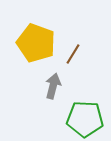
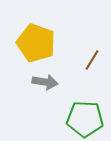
brown line: moved 19 px right, 6 px down
gray arrow: moved 8 px left, 4 px up; rotated 85 degrees clockwise
